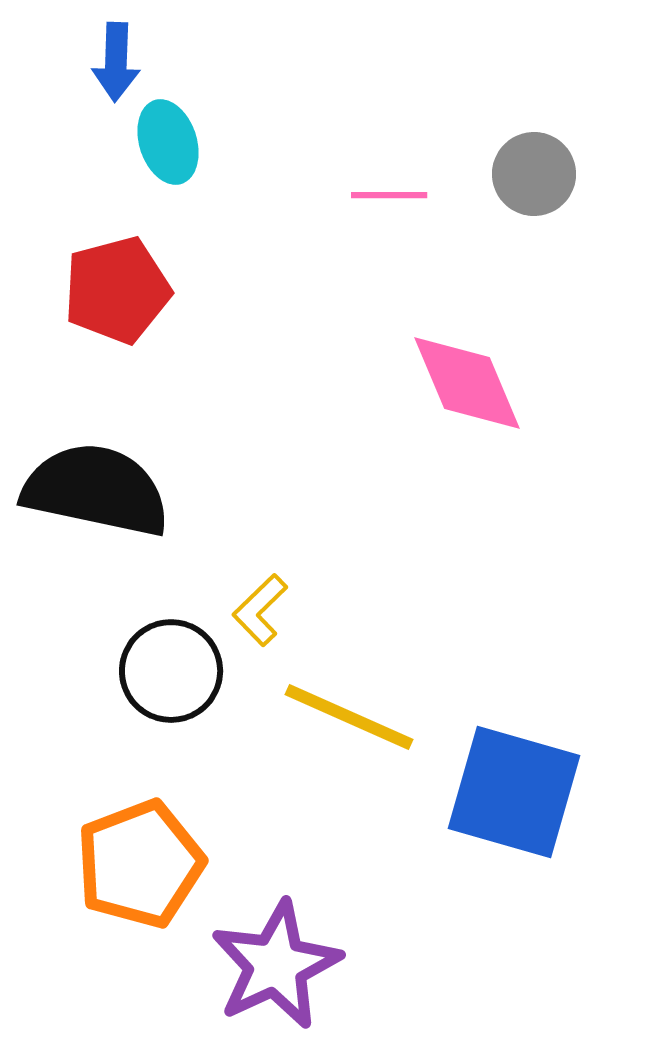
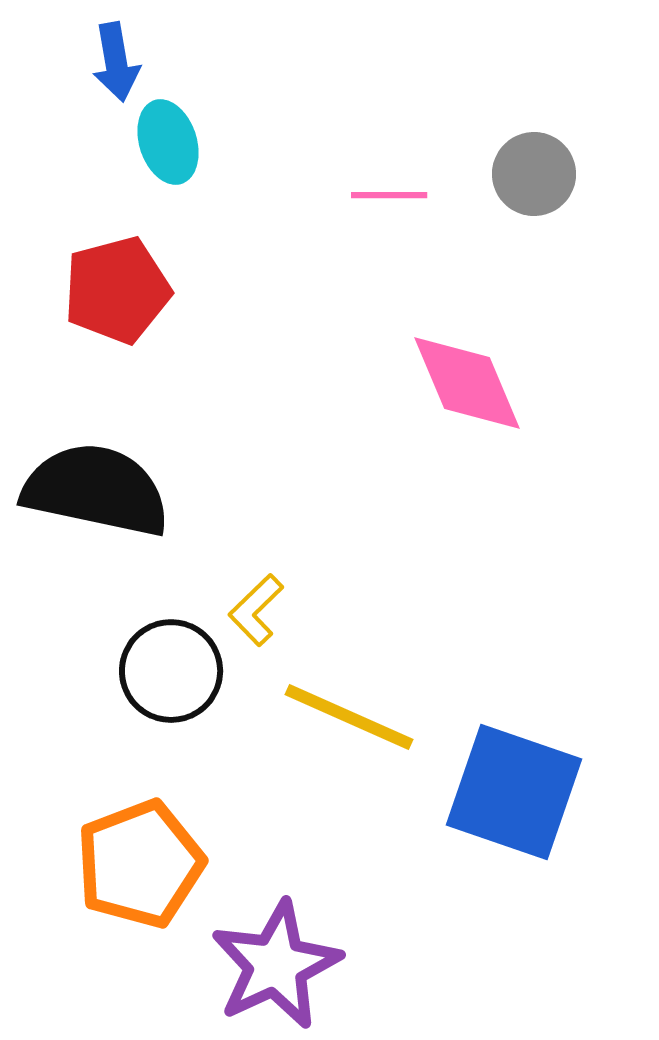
blue arrow: rotated 12 degrees counterclockwise
yellow L-shape: moved 4 px left
blue square: rotated 3 degrees clockwise
